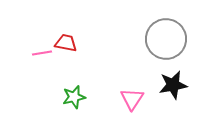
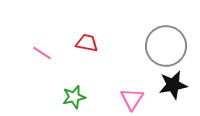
gray circle: moved 7 px down
red trapezoid: moved 21 px right
pink line: rotated 42 degrees clockwise
